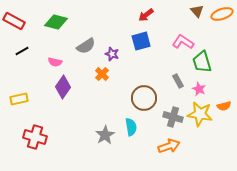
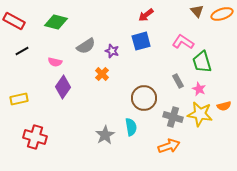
purple star: moved 3 px up
